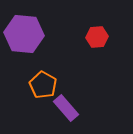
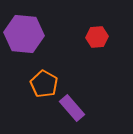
orange pentagon: moved 1 px right, 1 px up
purple rectangle: moved 6 px right
